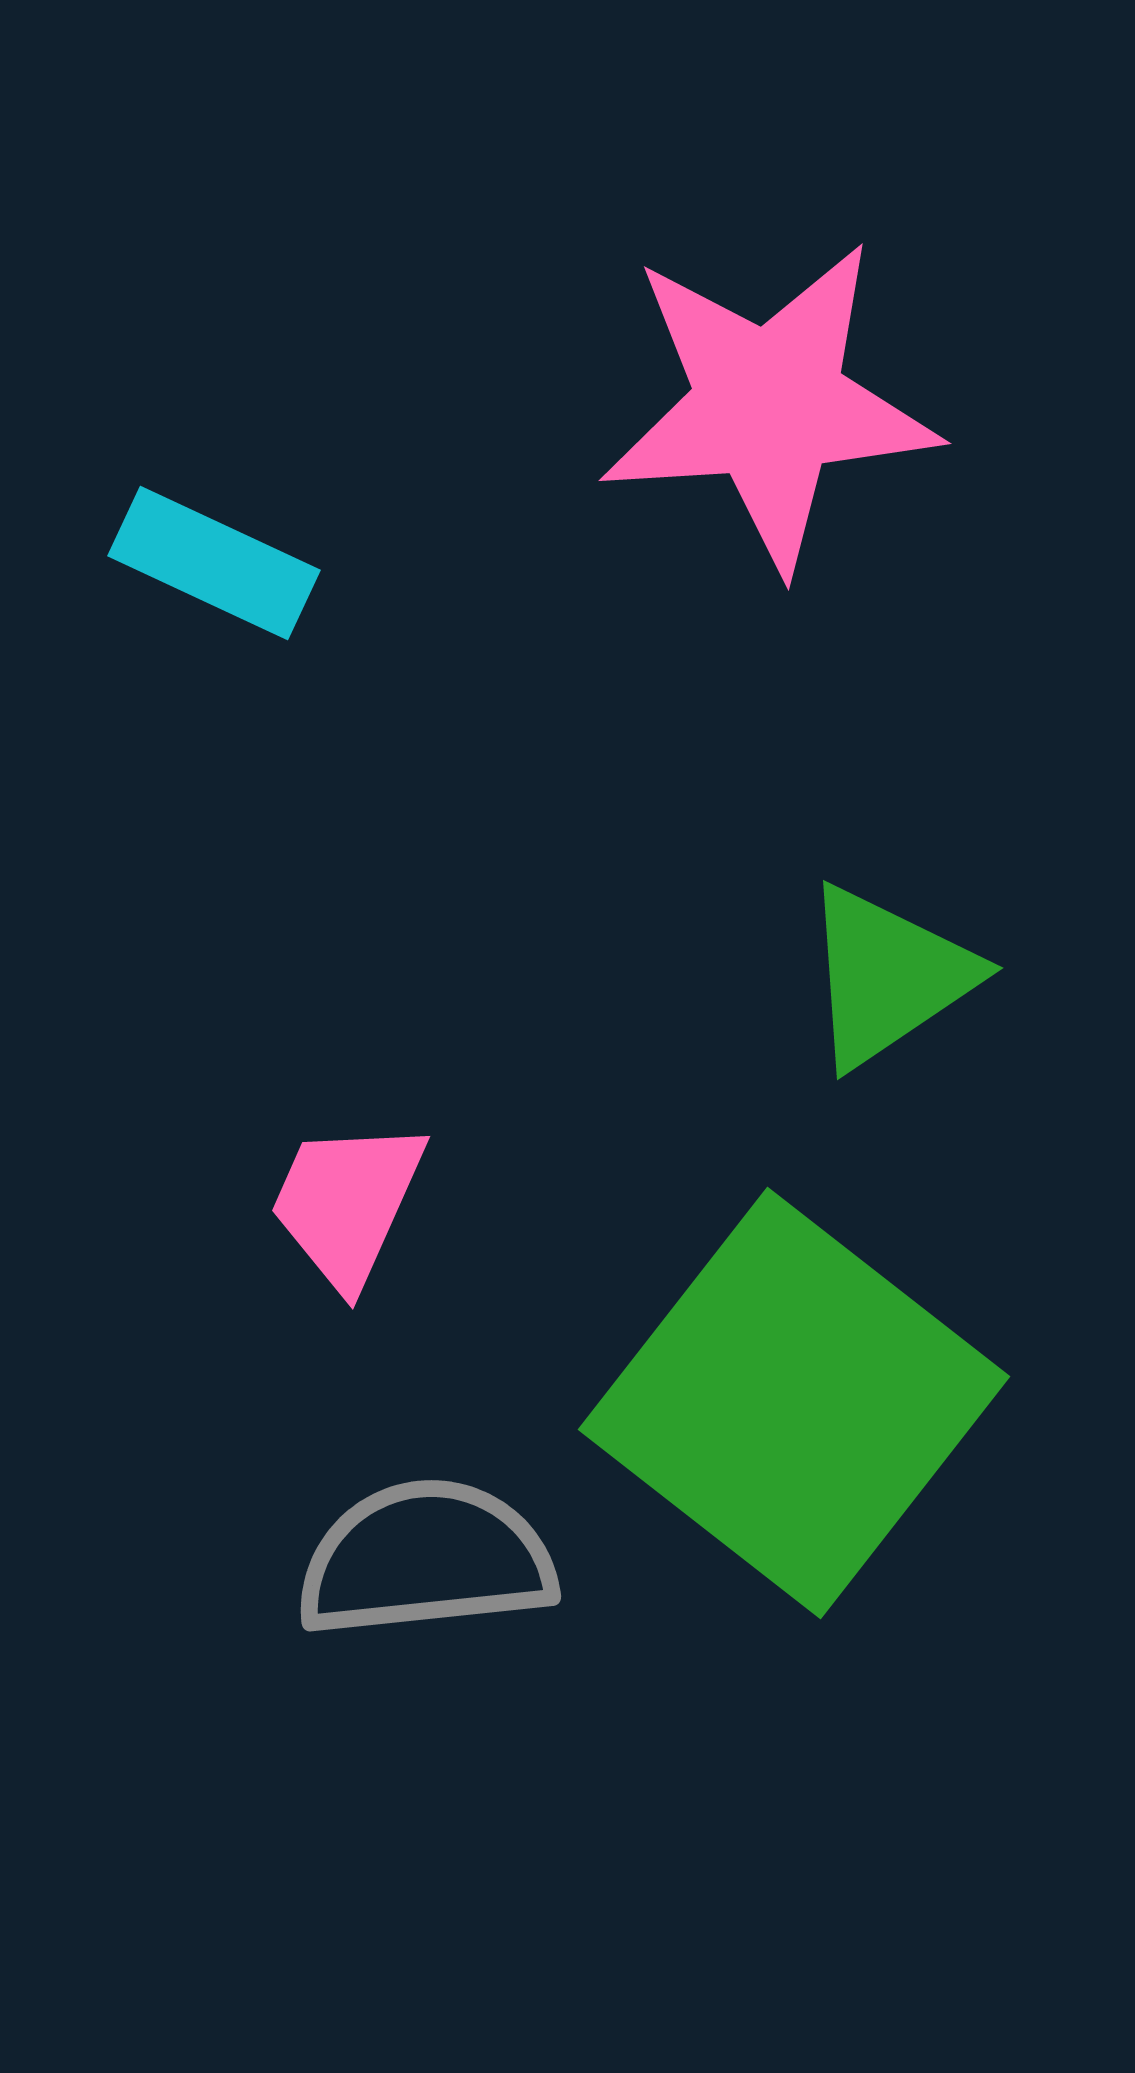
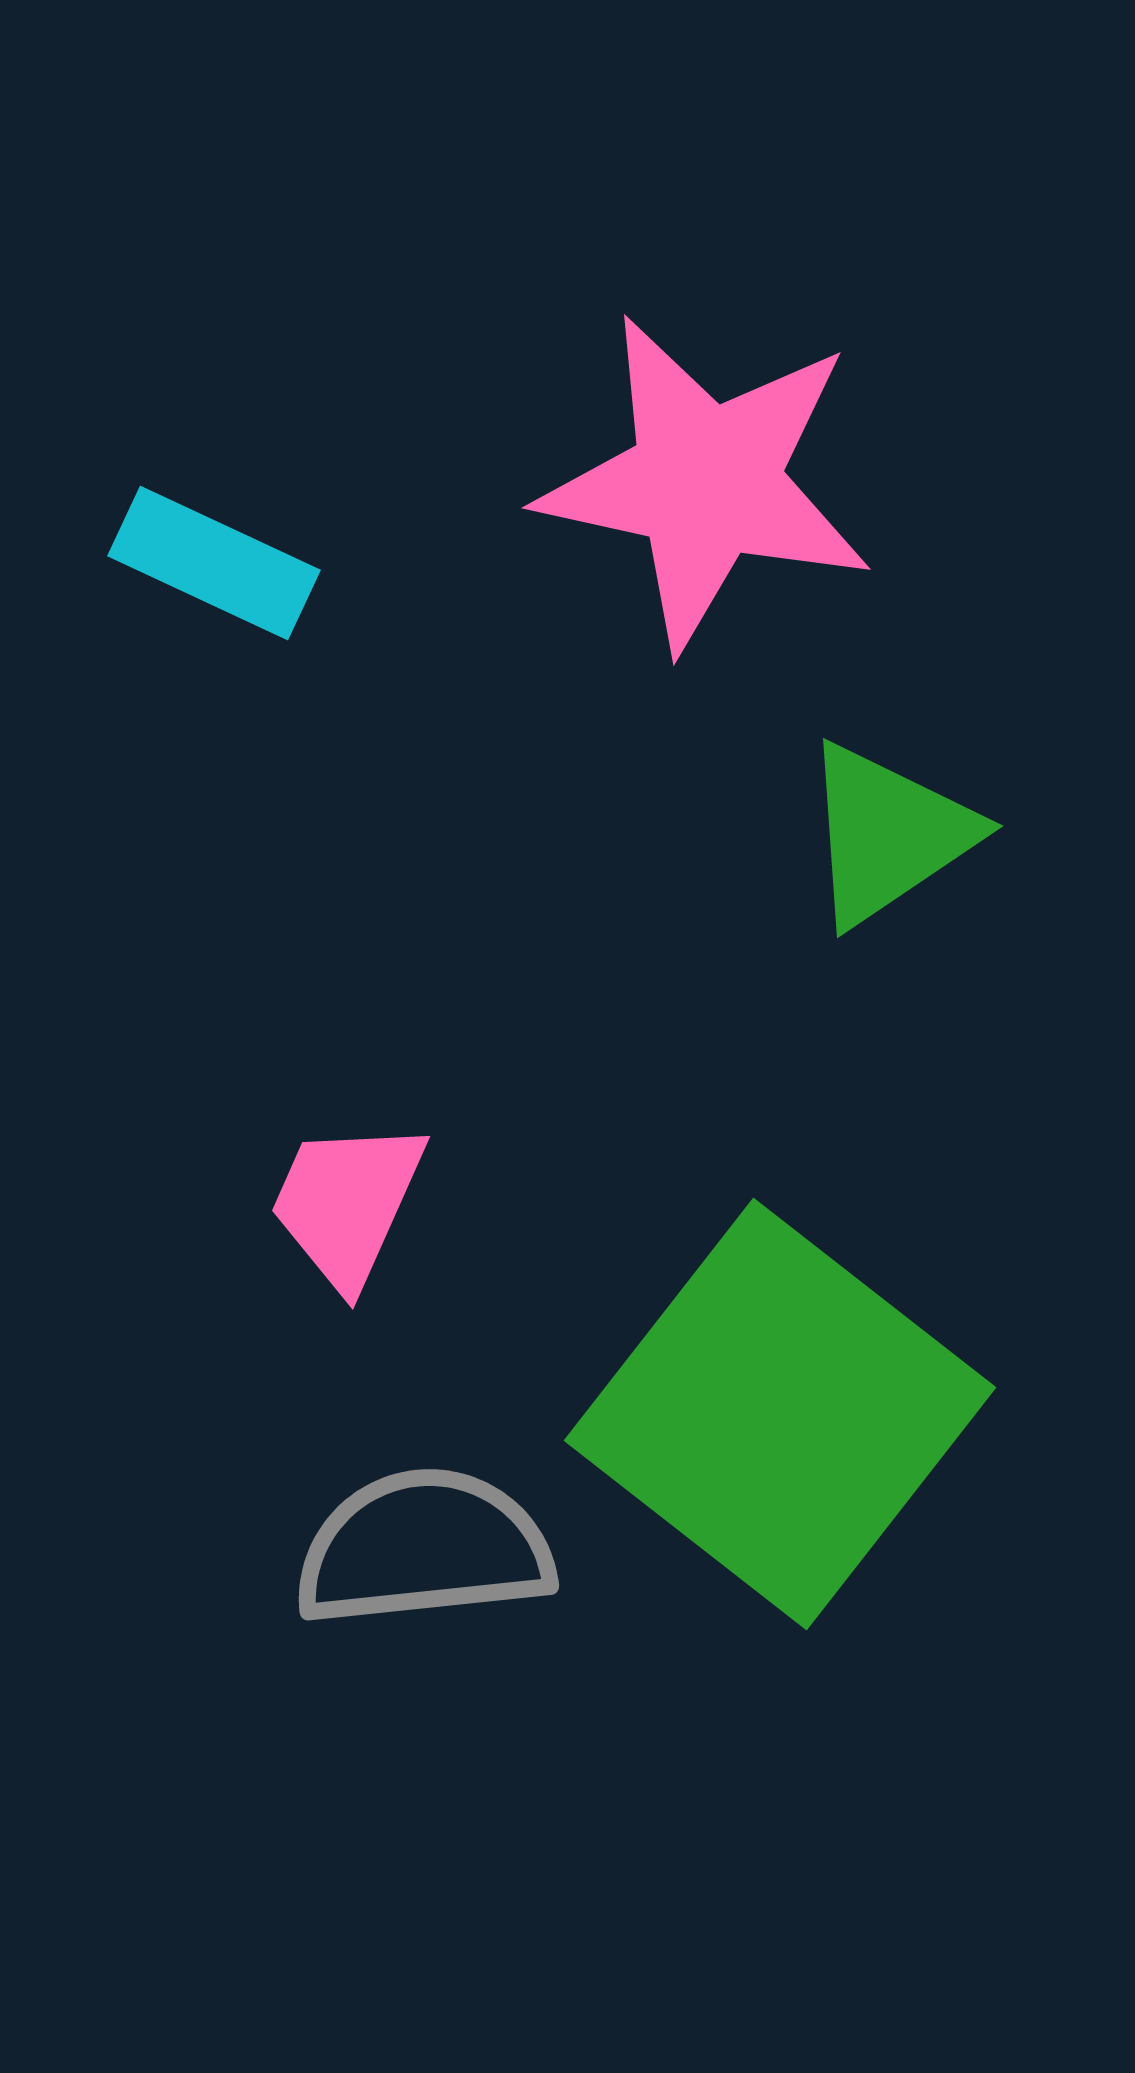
pink star: moved 63 px left, 77 px down; rotated 16 degrees clockwise
green triangle: moved 142 px up
green square: moved 14 px left, 11 px down
gray semicircle: moved 2 px left, 11 px up
